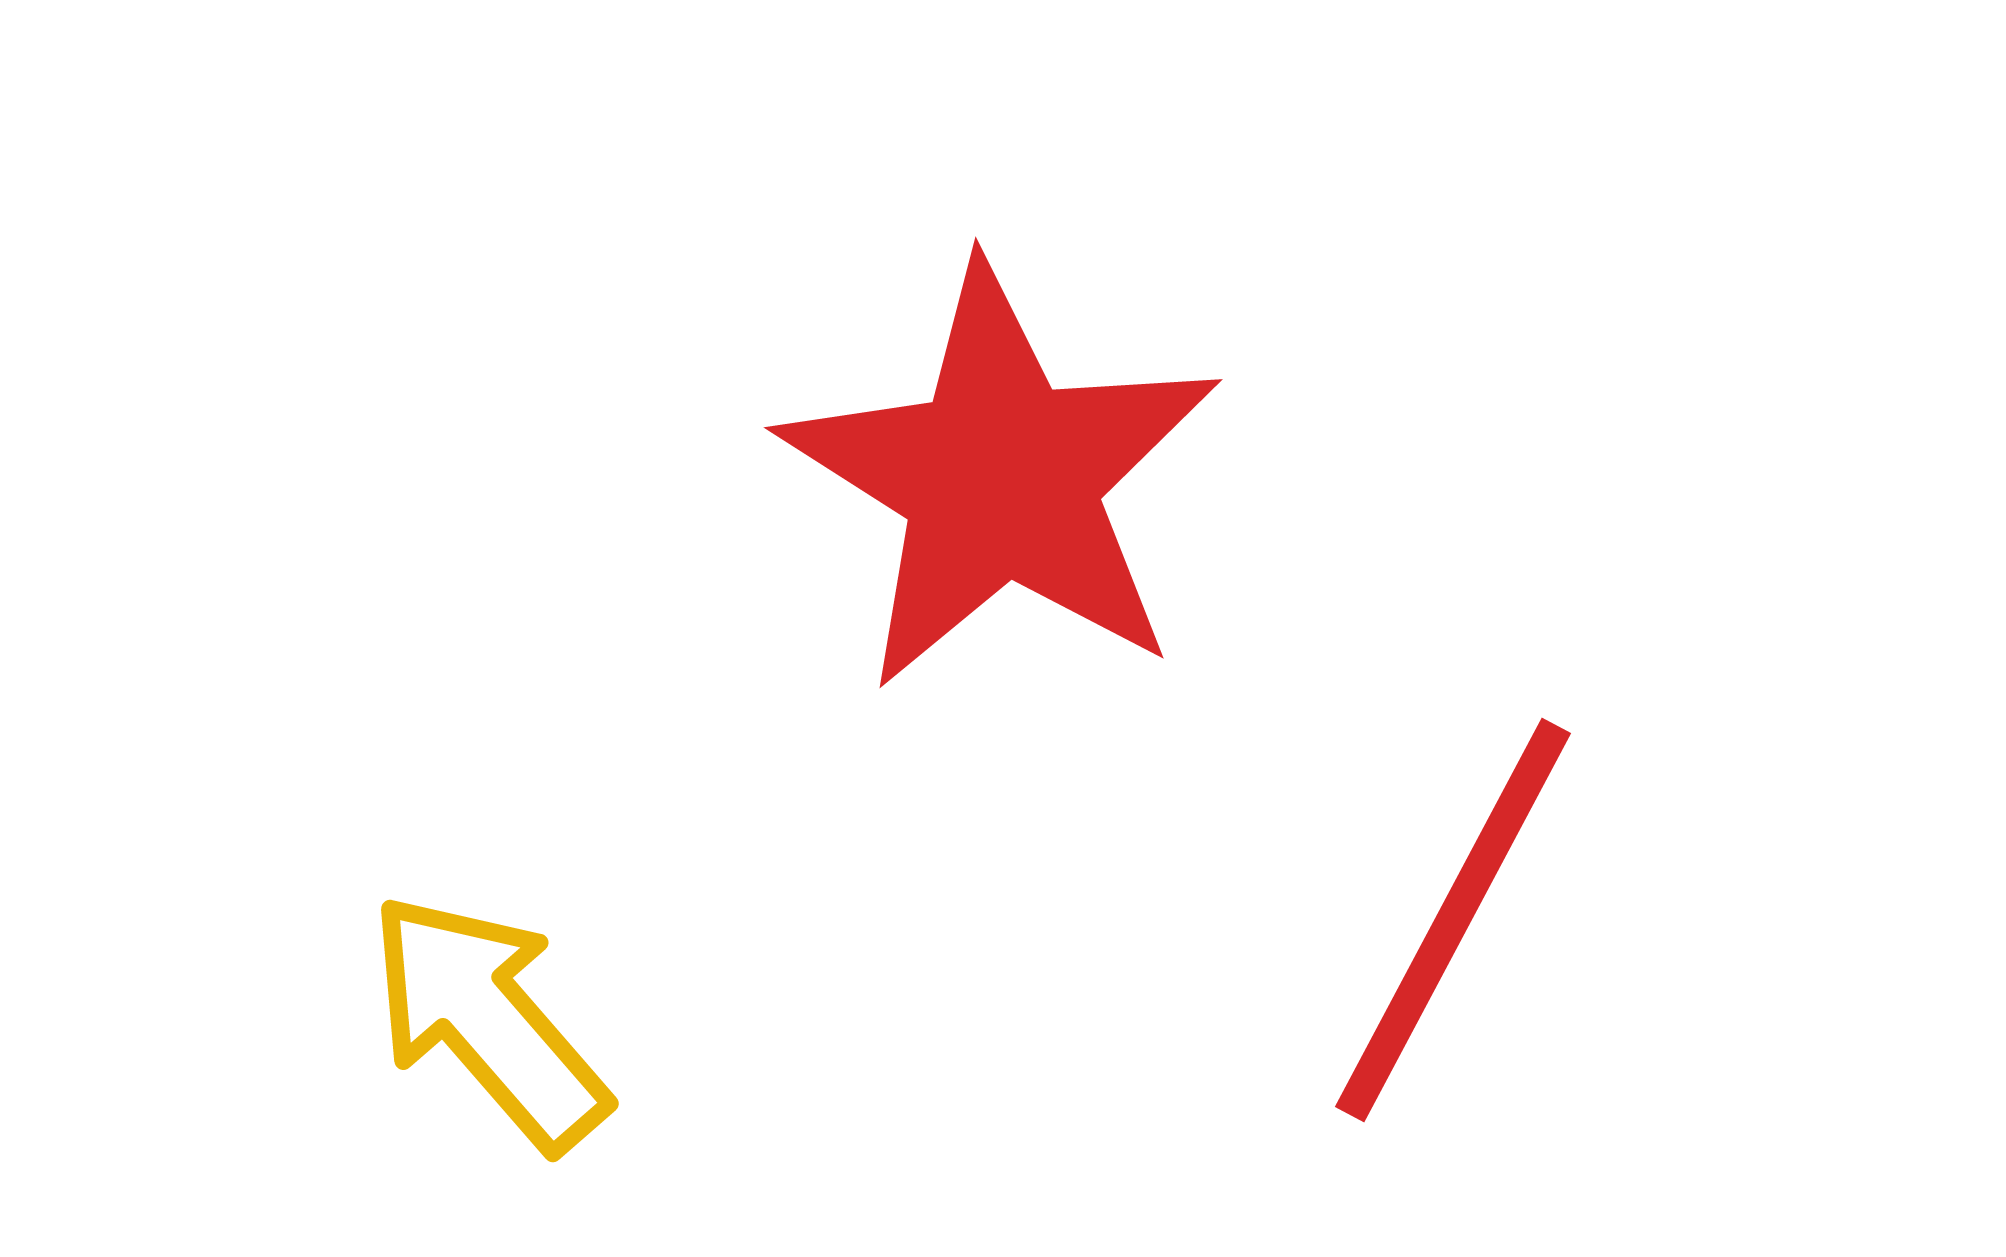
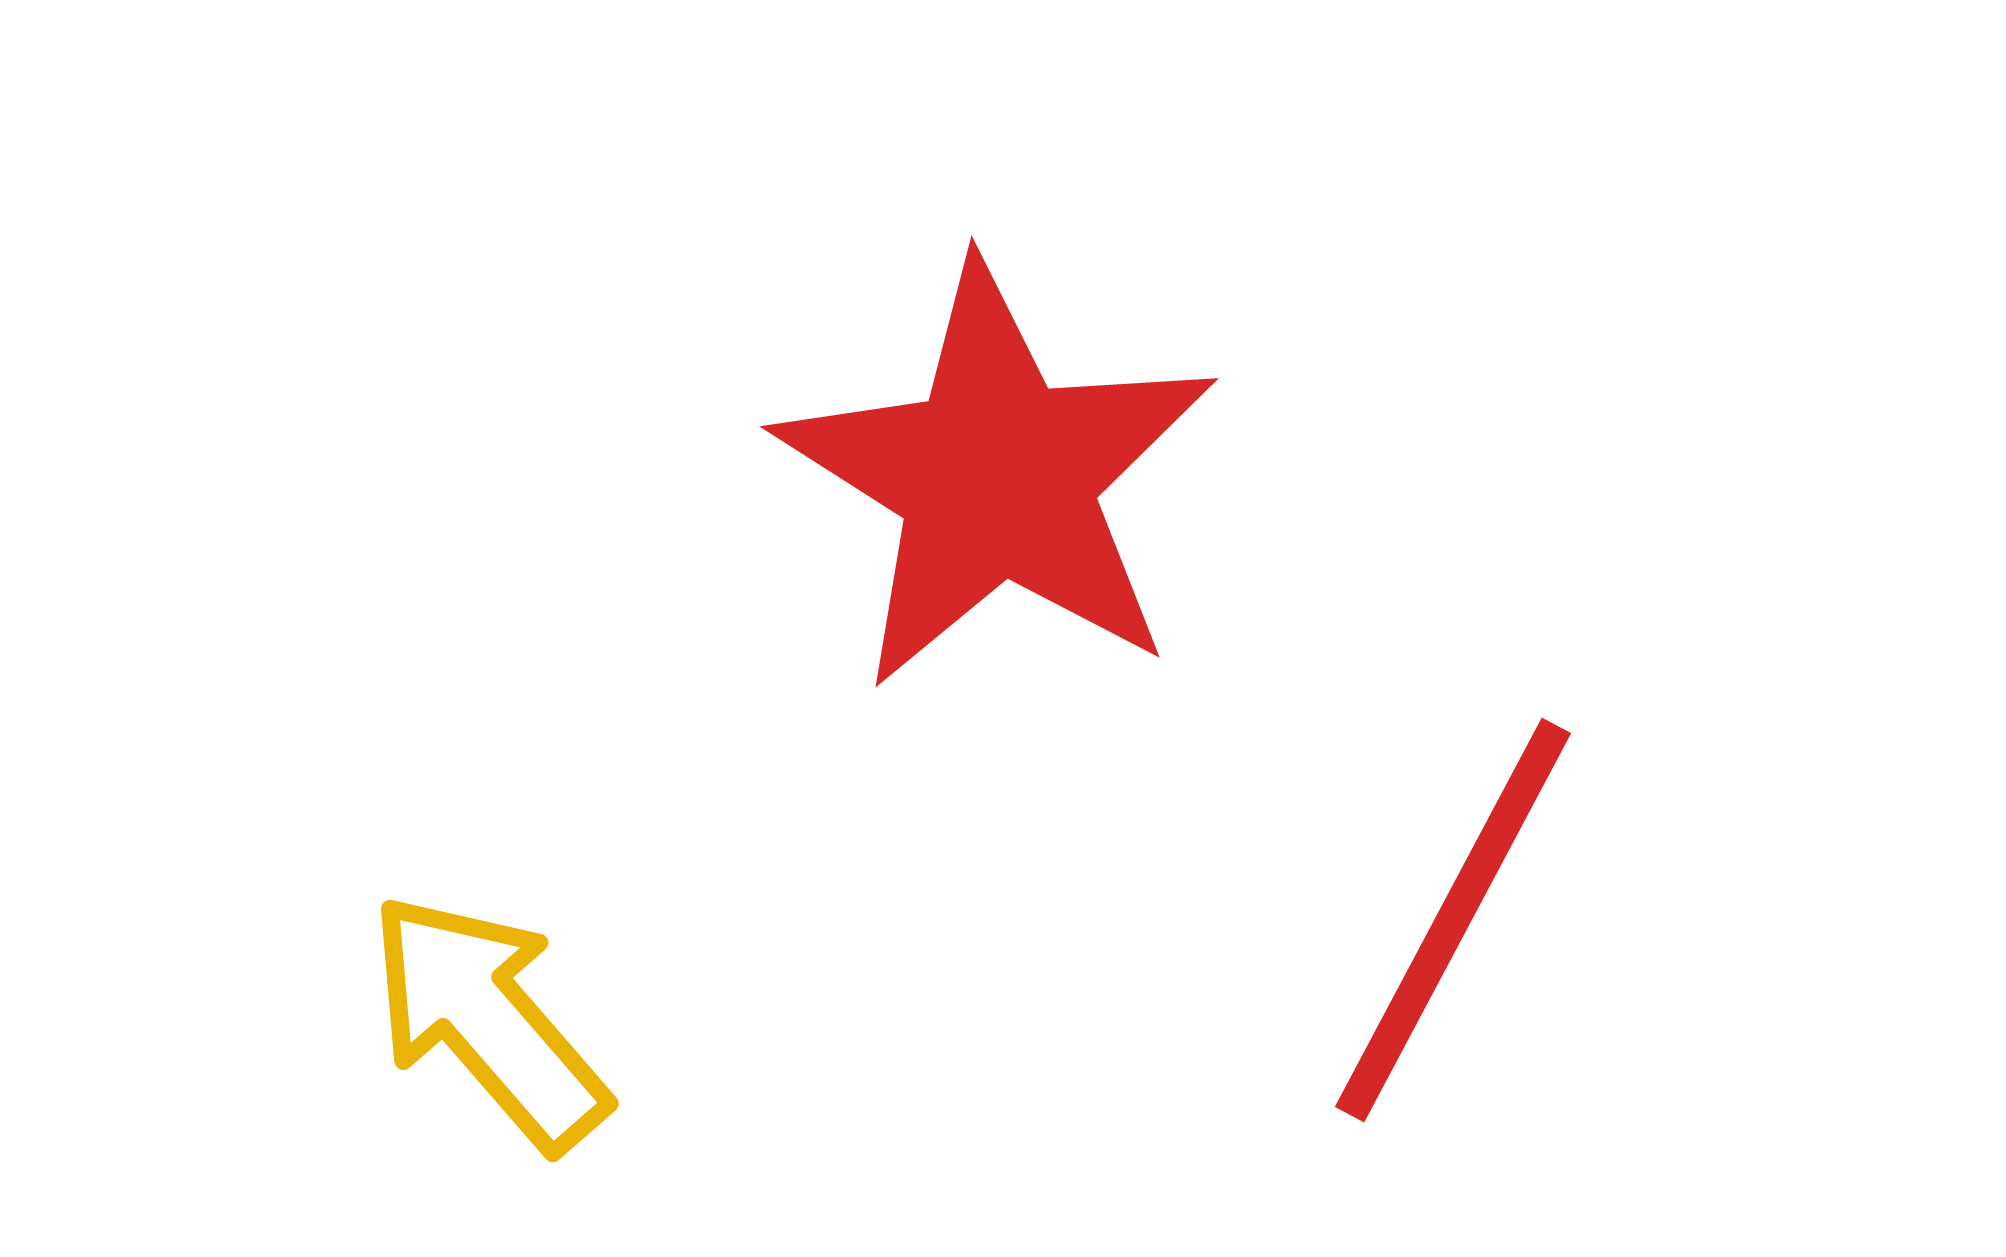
red star: moved 4 px left, 1 px up
